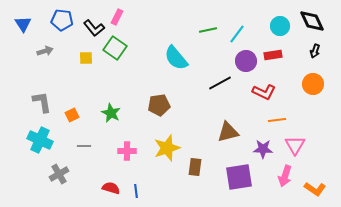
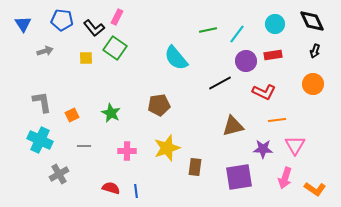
cyan circle: moved 5 px left, 2 px up
brown triangle: moved 5 px right, 6 px up
pink arrow: moved 2 px down
